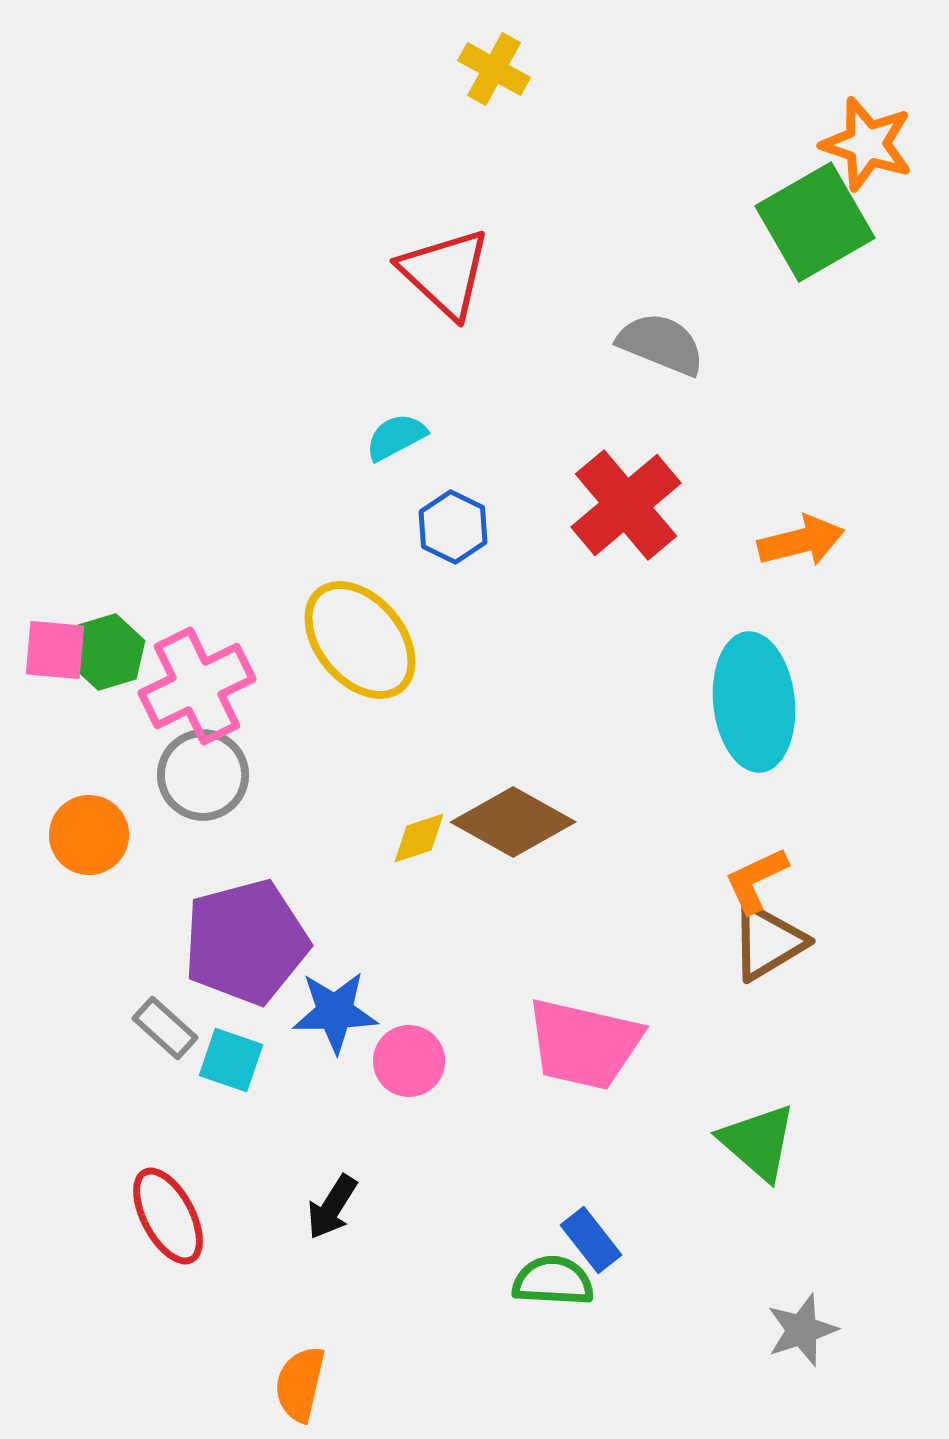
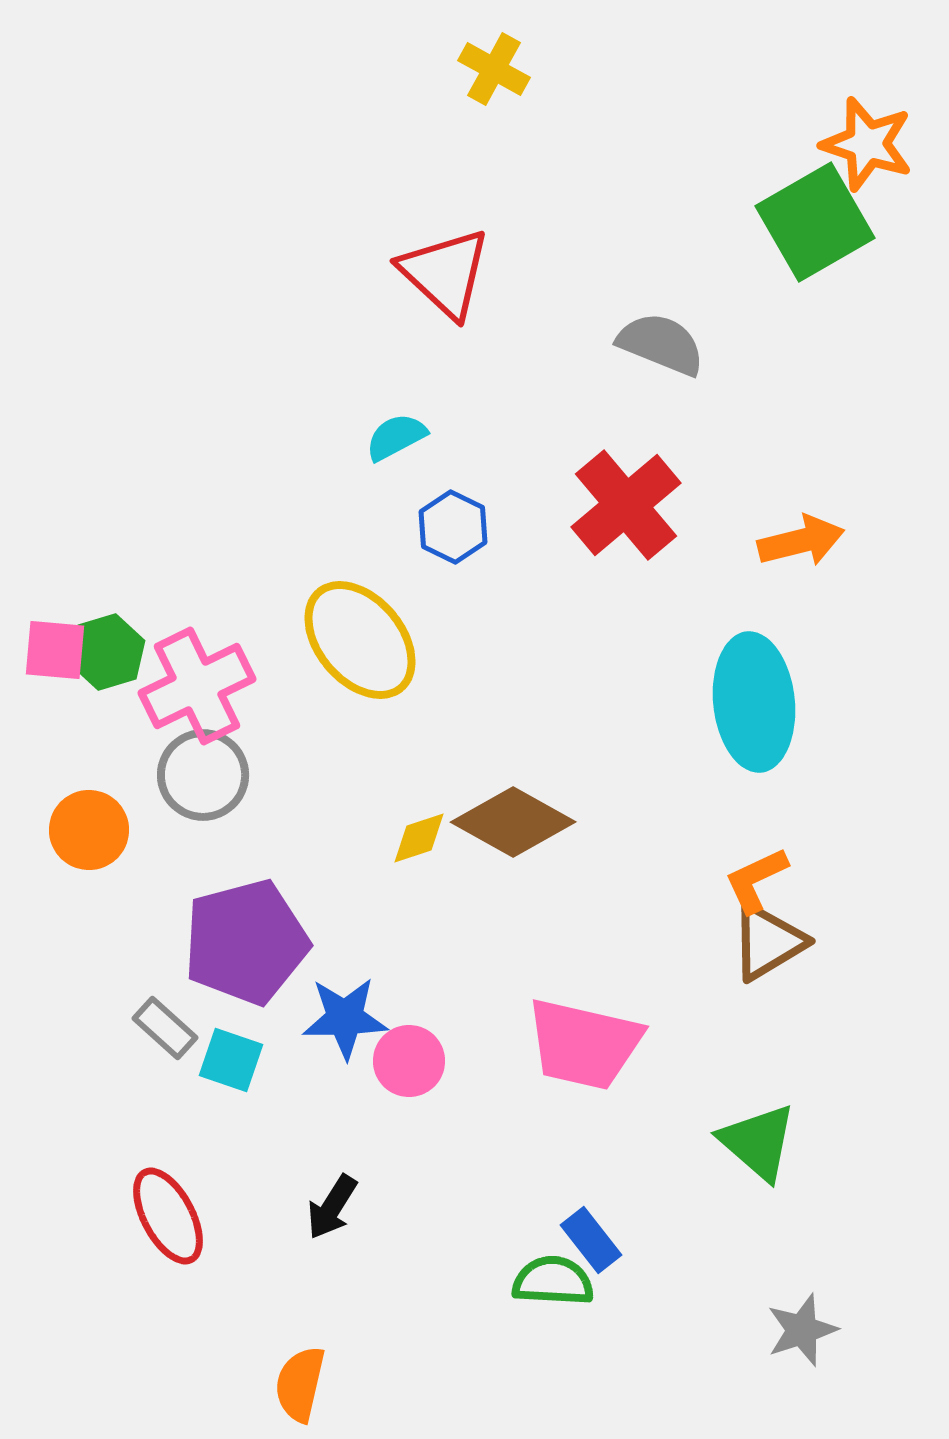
orange circle: moved 5 px up
blue star: moved 10 px right, 6 px down
